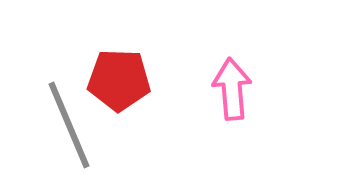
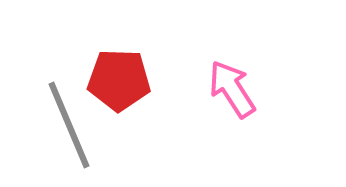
pink arrow: rotated 28 degrees counterclockwise
